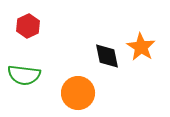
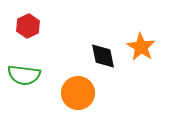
black diamond: moved 4 px left
